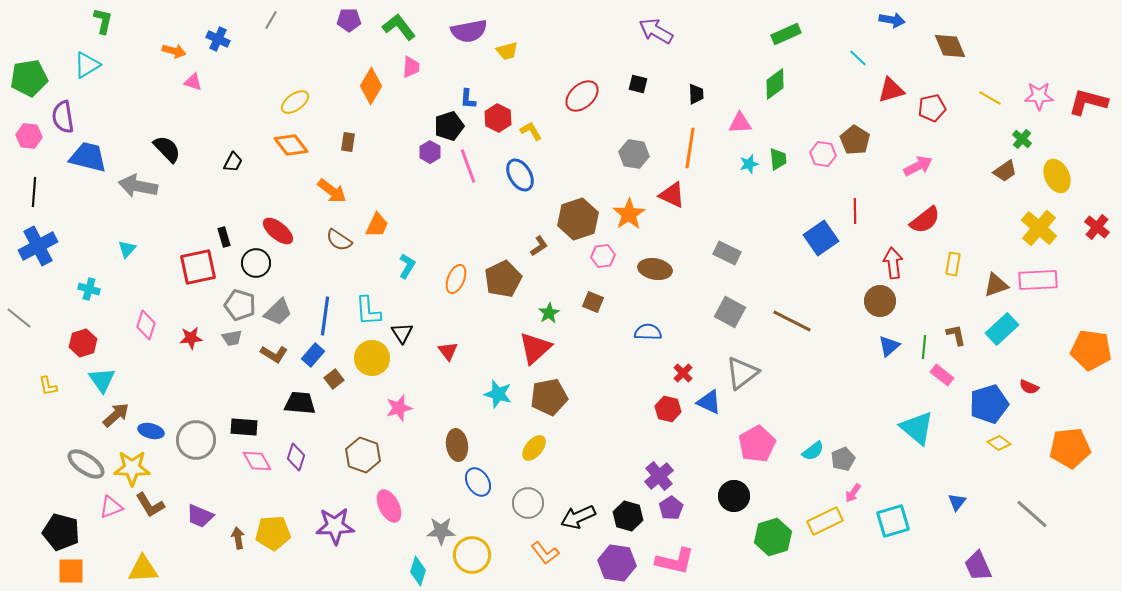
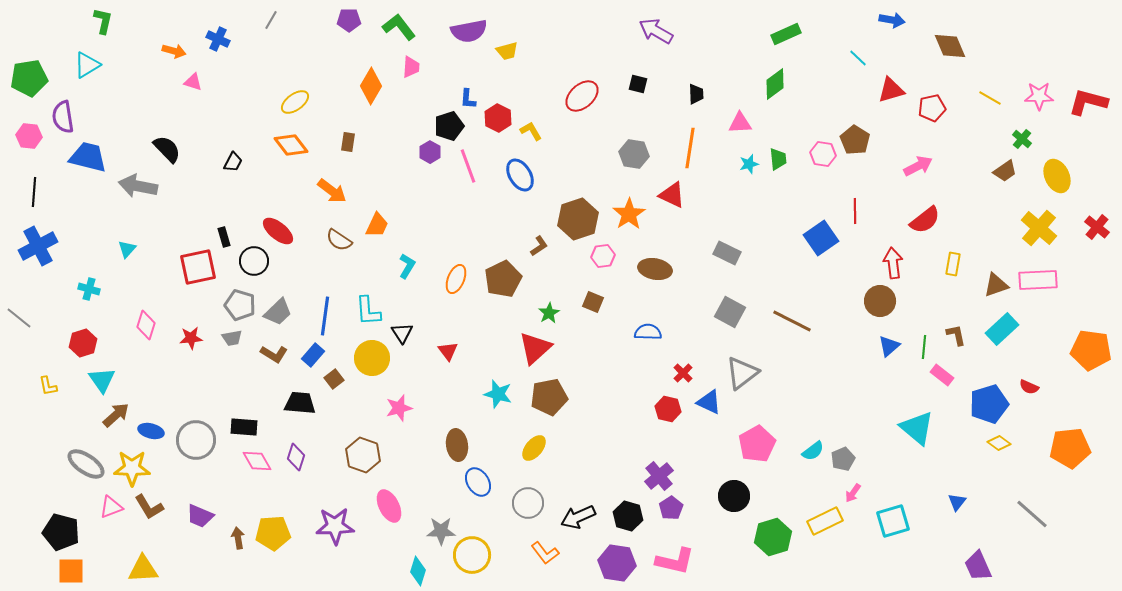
black circle at (256, 263): moved 2 px left, 2 px up
brown L-shape at (150, 505): moved 1 px left, 2 px down
